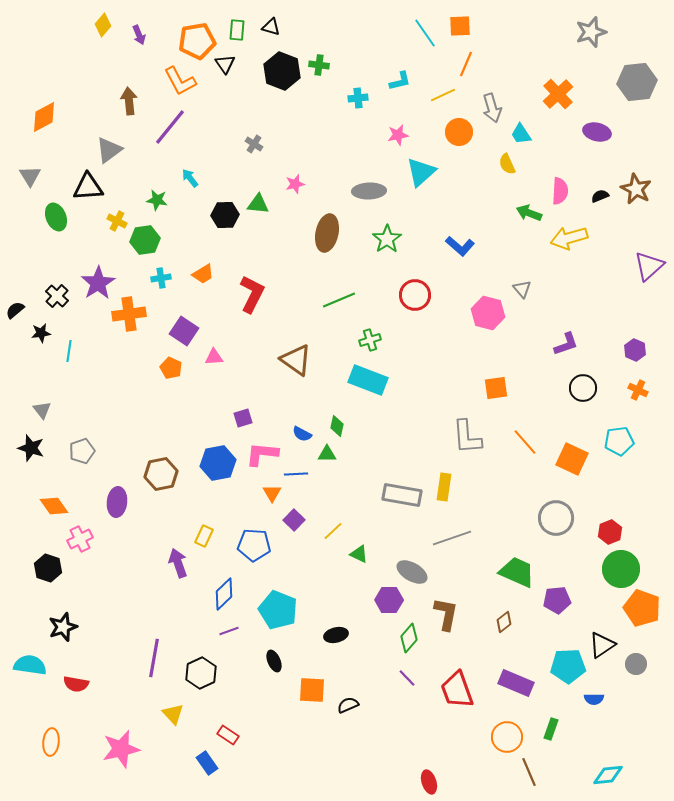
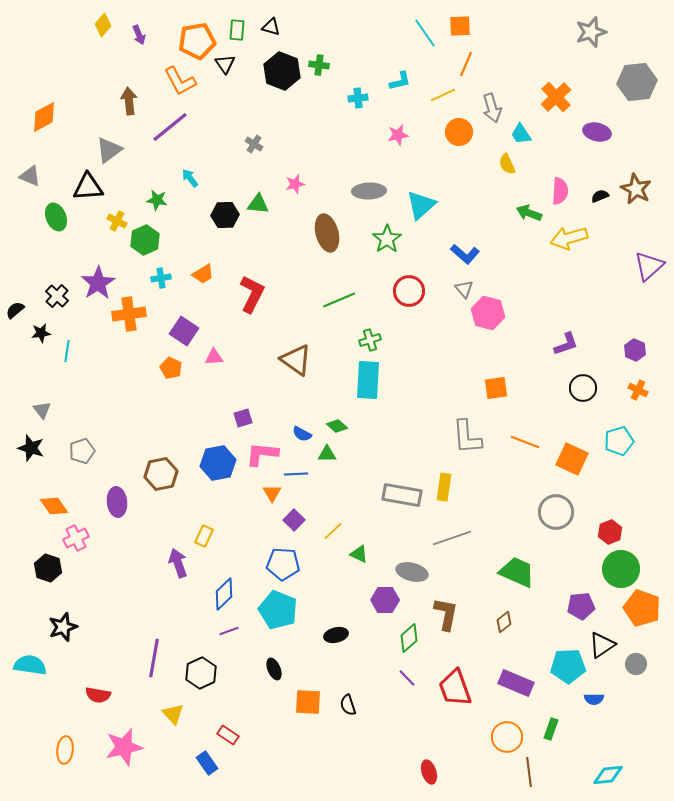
orange cross at (558, 94): moved 2 px left, 3 px down
purple line at (170, 127): rotated 12 degrees clockwise
cyan triangle at (421, 172): moved 33 px down
gray triangle at (30, 176): rotated 35 degrees counterclockwise
brown ellipse at (327, 233): rotated 27 degrees counterclockwise
green hexagon at (145, 240): rotated 16 degrees counterclockwise
blue L-shape at (460, 246): moved 5 px right, 8 px down
gray triangle at (522, 289): moved 58 px left
red circle at (415, 295): moved 6 px left, 4 px up
cyan line at (69, 351): moved 2 px left
cyan rectangle at (368, 380): rotated 72 degrees clockwise
green diamond at (337, 426): rotated 60 degrees counterclockwise
cyan pentagon at (619, 441): rotated 8 degrees counterclockwise
orange line at (525, 442): rotated 28 degrees counterclockwise
purple ellipse at (117, 502): rotated 12 degrees counterclockwise
gray circle at (556, 518): moved 6 px up
pink cross at (80, 539): moved 4 px left, 1 px up
blue pentagon at (254, 545): moved 29 px right, 19 px down
gray ellipse at (412, 572): rotated 16 degrees counterclockwise
purple hexagon at (389, 600): moved 4 px left
purple pentagon at (557, 600): moved 24 px right, 6 px down
green diamond at (409, 638): rotated 8 degrees clockwise
black ellipse at (274, 661): moved 8 px down
red semicircle at (76, 684): moved 22 px right, 11 px down
orange square at (312, 690): moved 4 px left, 12 px down
red trapezoid at (457, 690): moved 2 px left, 2 px up
black semicircle at (348, 705): rotated 85 degrees counterclockwise
orange ellipse at (51, 742): moved 14 px right, 8 px down
pink star at (121, 749): moved 3 px right, 2 px up
brown line at (529, 772): rotated 16 degrees clockwise
red ellipse at (429, 782): moved 10 px up
